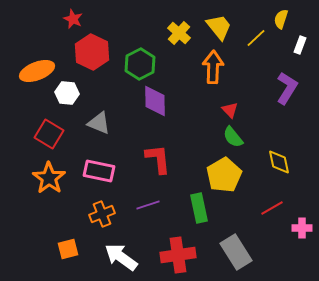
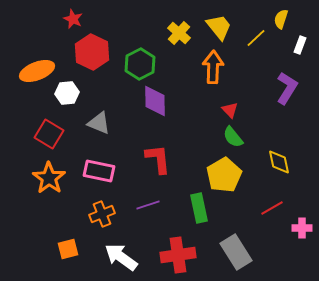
white hexagon: rotated 10 degrees counterclockwise
